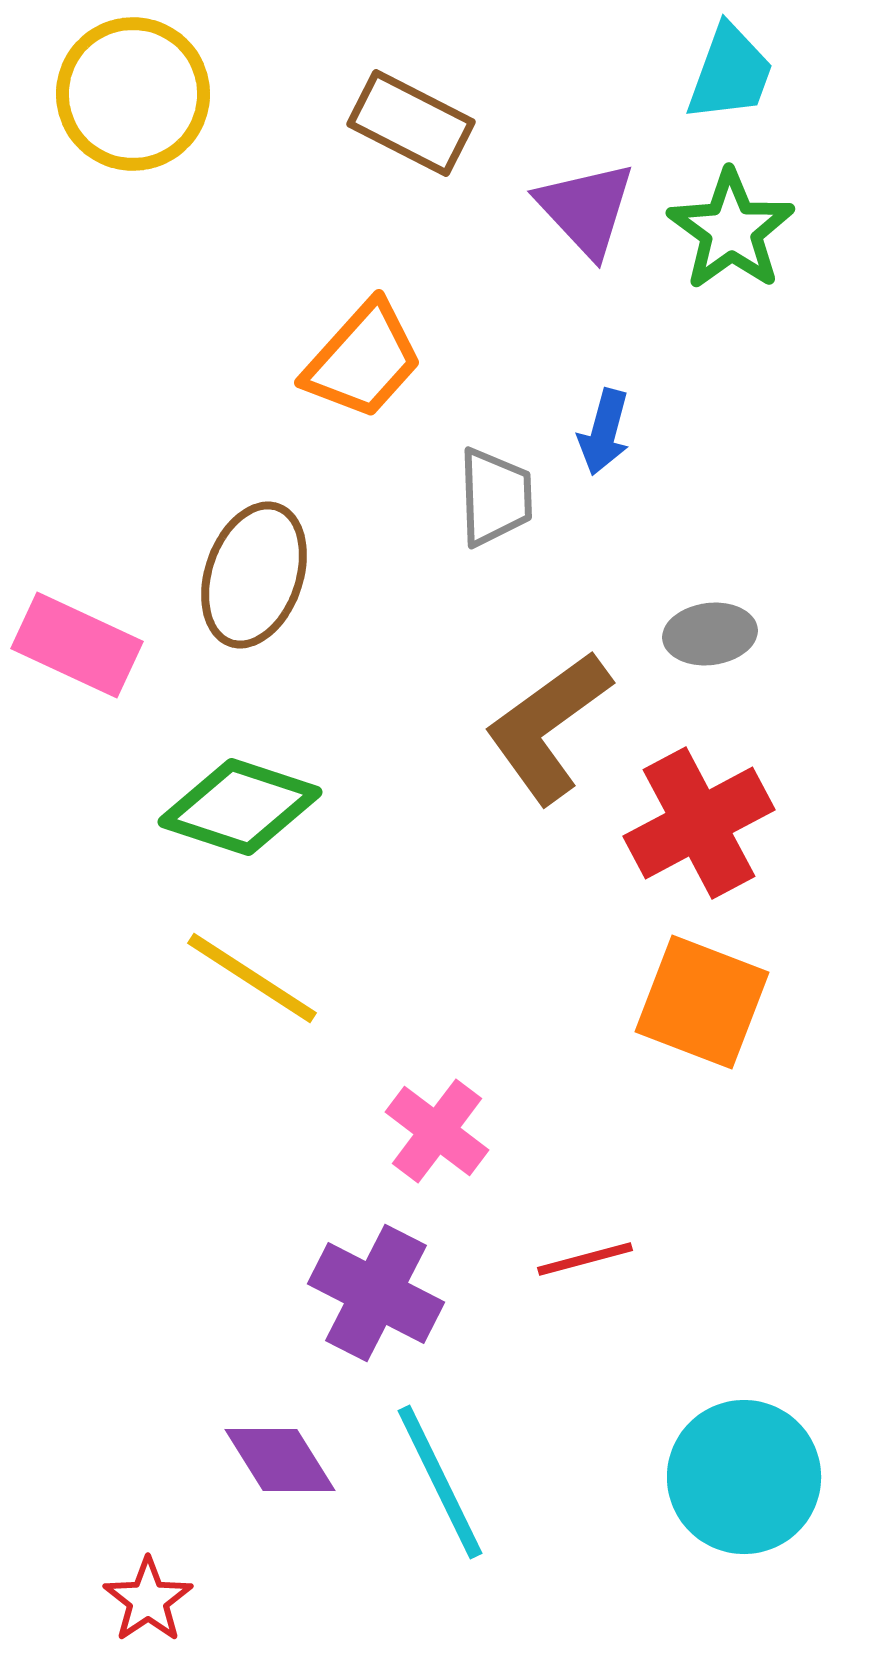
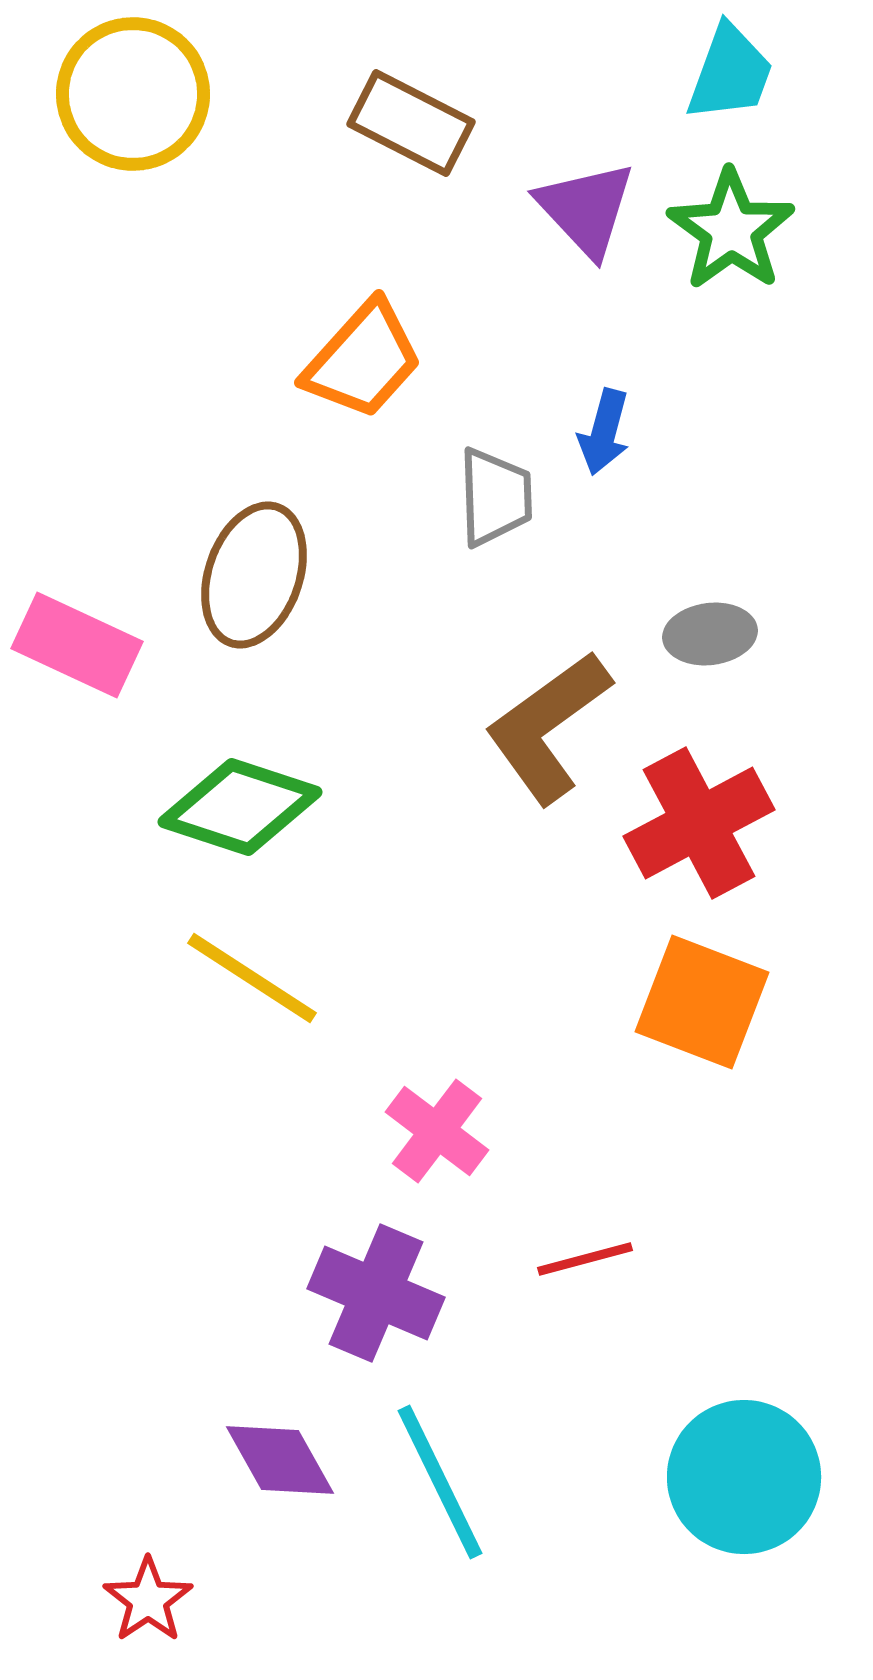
purple cross: rotated 4 degrees counterclockwise
purple diamond: rotated 3 degrees clockwise
